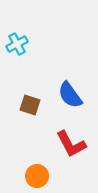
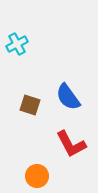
blue semicircle: moved 2 px left, 2 px down
